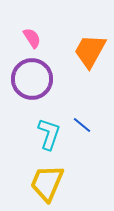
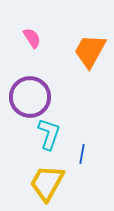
purple circle: moved 2 px left, 18 px down
blue line: moved 29 px down; rotated 60 degrees clockwise
yellow trapezoid: rotated 6 degrees clockwise
